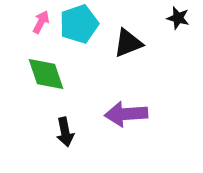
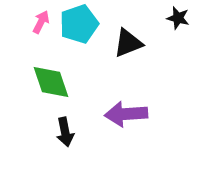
green diamond: moved 5 px right, 8 px down
